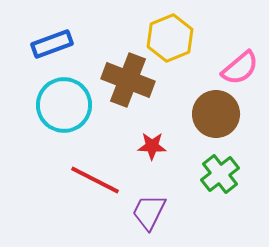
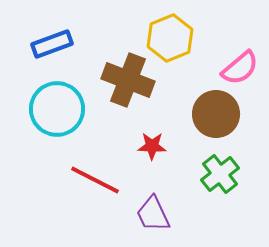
cyan circle: moved 7 px left, 4 px down
purple trapezoid: moved 4 px right, 2 px down; rotated 51 degrees counterclockwise
